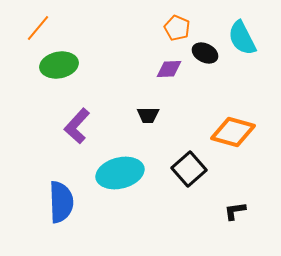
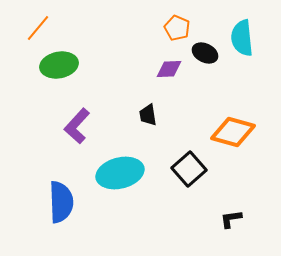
cyan semicircle: rotated 21 degrees clockwise
black trapezoid: rotated 80 degrees clockwise
black L-shape: moved 4 px left, 8 px down
